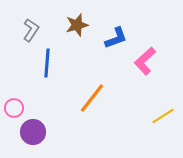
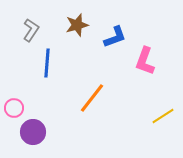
blue L-shape: moved 1 px left, 1 px up
pink L-shape: rotated 28 degrees counterclockwise
